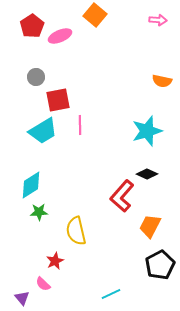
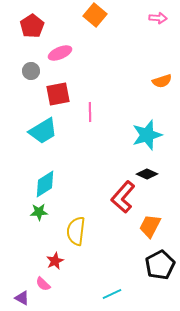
pink arrow: moved 2 px up
pink ellipse: moved 17 px down
gray circle: moved 5 px left, 6 px up
orange semicircle: rotated 30 degrees counterclockwise
red square: moved 6 px up
pink line: moved 10 px right, 13 px up
cyan star: moved 4 px down
cyan diamond: moved 14 px right, 1 px up
red L-shape: moved 1 px right, 1 px down
yellow semicircle: rotated 20 degrees clockwise
cyan line: moved 1 px right
purple triangle: rotated 21 degrees counterclockwise
